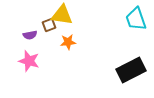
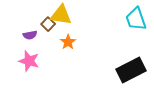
yellow triangle: moved 1 px left
brown square: moved 1 px left, 1 px up; rotated 24 degrees counterclockwise
orange star: rotated 28 degrees counterclockwise
